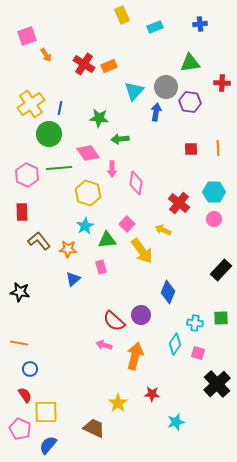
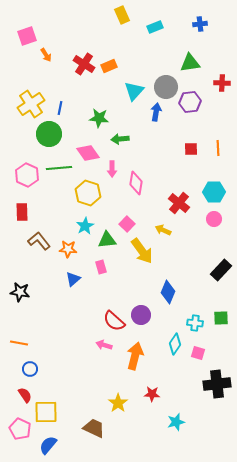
purple hexagon at (190, 102): rotated 15 degrees counterclockwise
black cross at (217, 384): rotated 36 degrees clockwise
